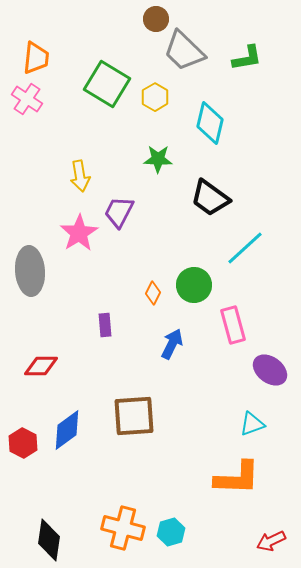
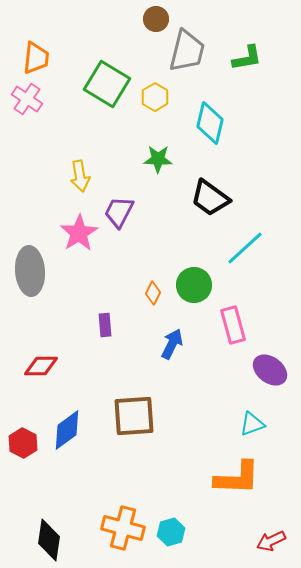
gray trapezoid: moved 3 px right; rotated 120 degrees counterclockwise
